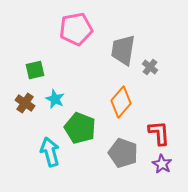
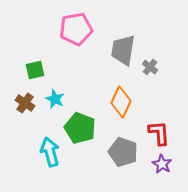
orange diamond: rotated 16 degrees counterclockwise
gray pentagon: moved 1 px up
